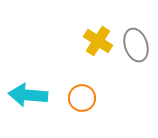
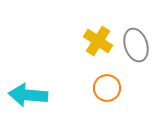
orange circle: moved 25 px right, 10 px up
